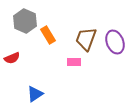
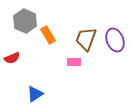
purple ellipse: moved 2 px up
